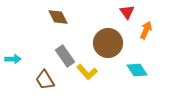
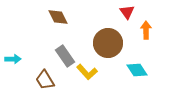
orange arrow: rotated 24 degrees counterclockwise
